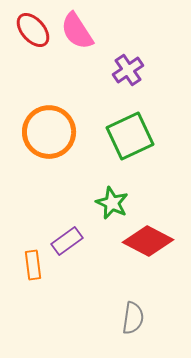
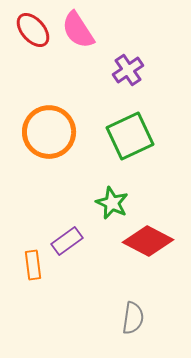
pink semicircle: moved 1 px right, 1 px up
